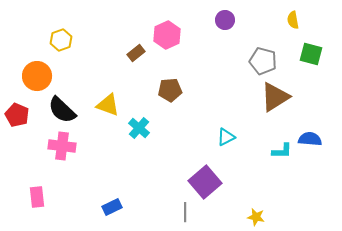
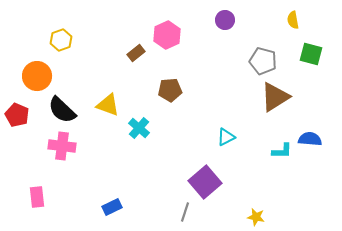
gray line: rotated 18 degrees clockwise
